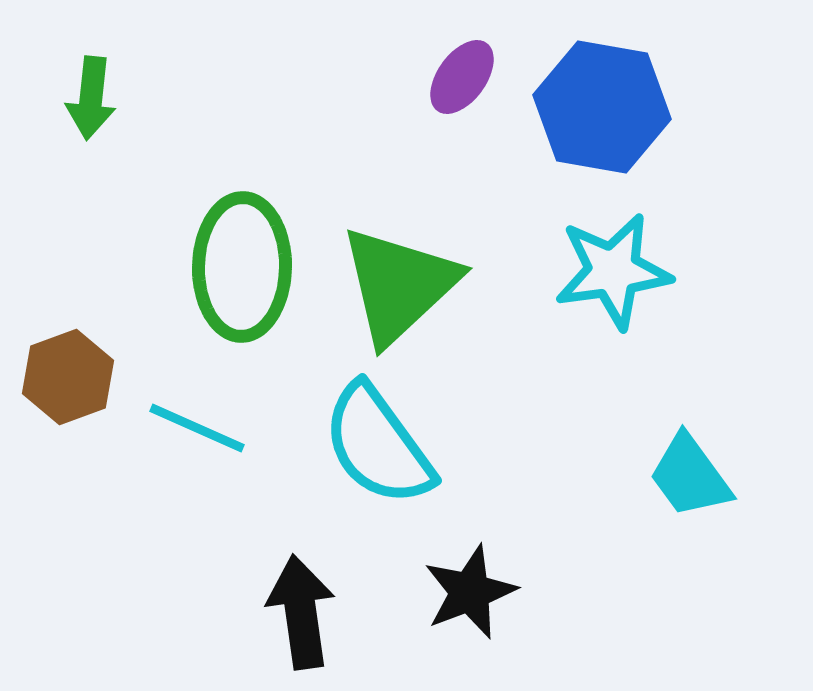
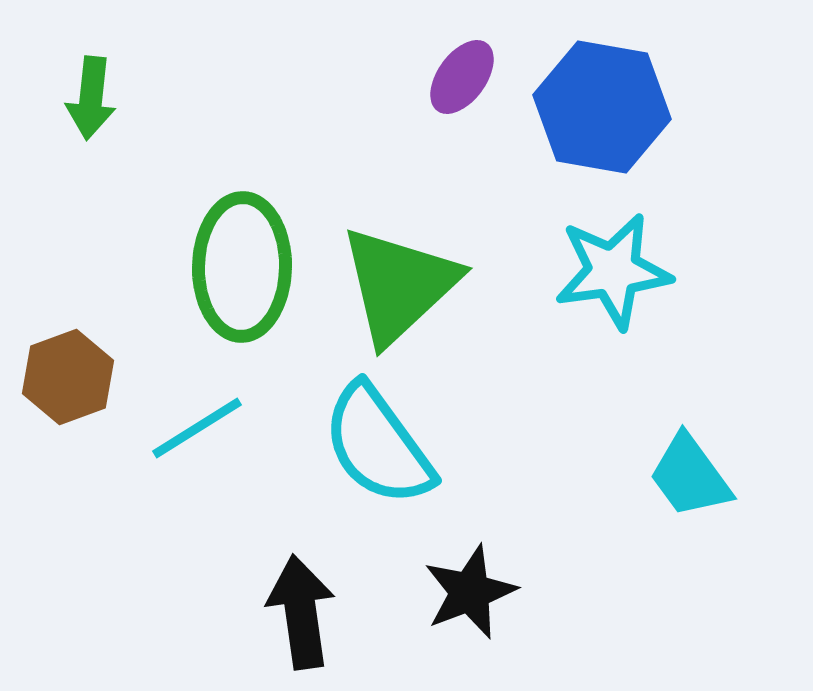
cyan line: rotated 56 degrees counterclockwise
